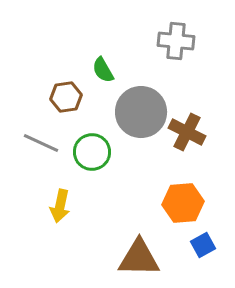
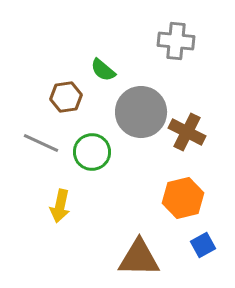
green semicircle: rotated 20 degrees counterclockwise
orange hexagon: moved 5 px up; rotated 9 degrees counterclockwise
